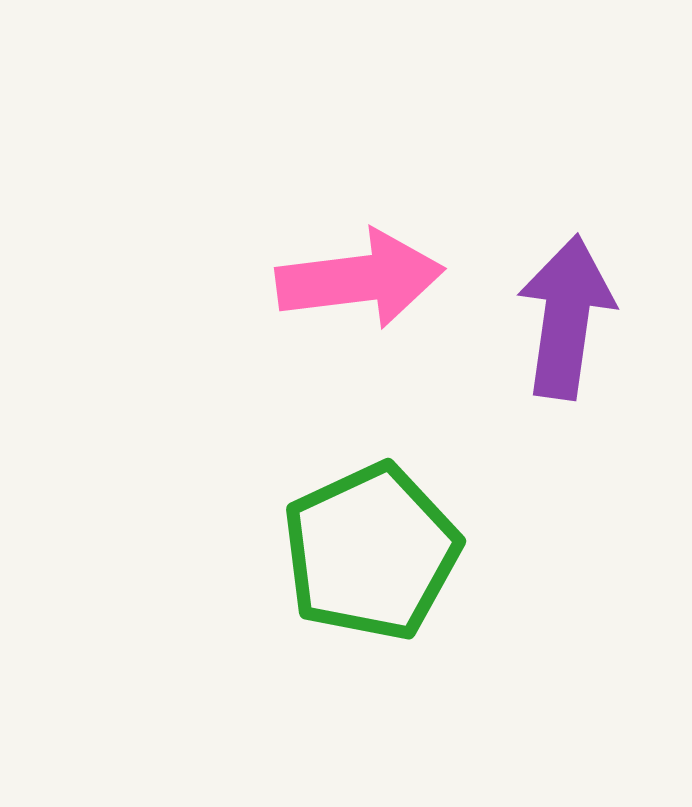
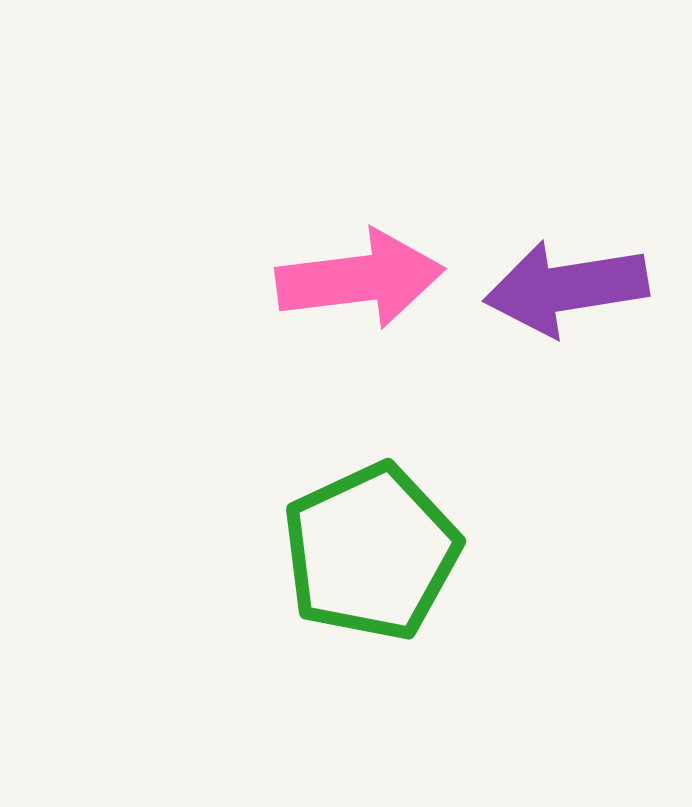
purple arrow: moved 29 px up; rotated 107 degrees counterclockwise
